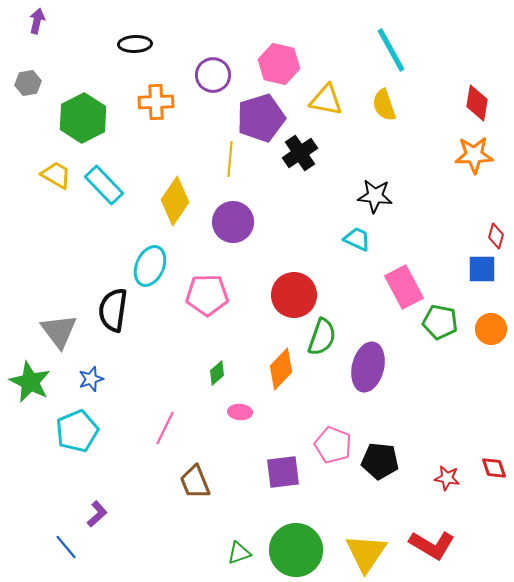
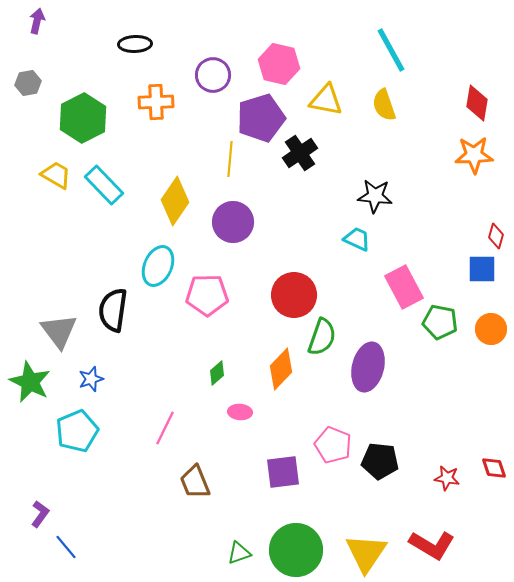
cyan ellipse at (150, 266): moved 8 px right
purple L-shape at (97, 514): moved 57 px left; rotated 12 degrees counterclockwise
